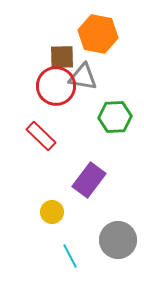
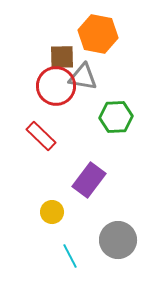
green hexagon: moved 1 px right
